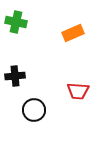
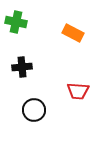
orange rectangle: rotated 50 degrees clockwise
black cross: moved 7 px right, 9 px up
